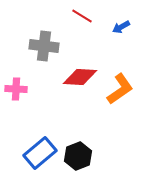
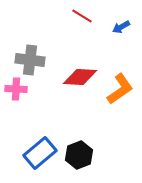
gray cross: moved 14 px left, 14 px down
black hexagon: moved 1 px right, 1 px up
